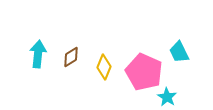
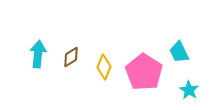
pink pentagon: rotated 9 degrees clockwise
cyan star: moved 22 px right, 7 px up
